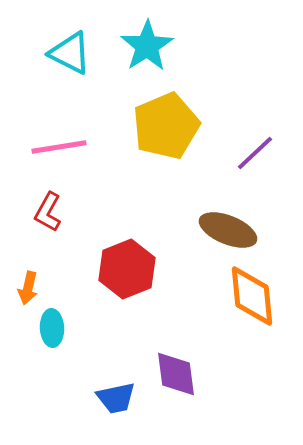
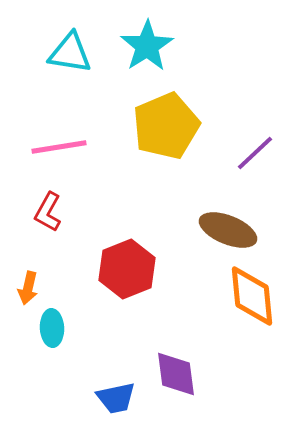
cyan triangle: rotated 18 degrees counterclockwise
